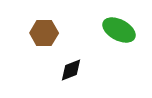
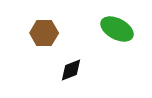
green ellipse: moved 2 px left, 1 px up
